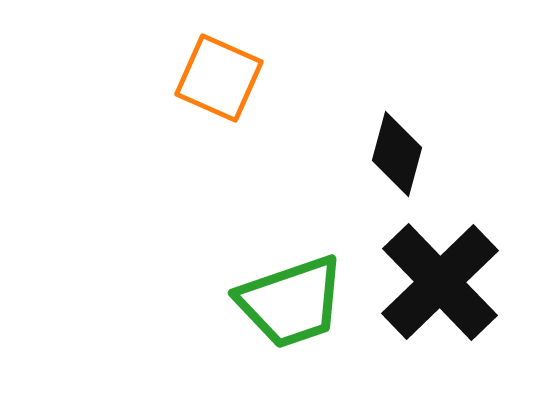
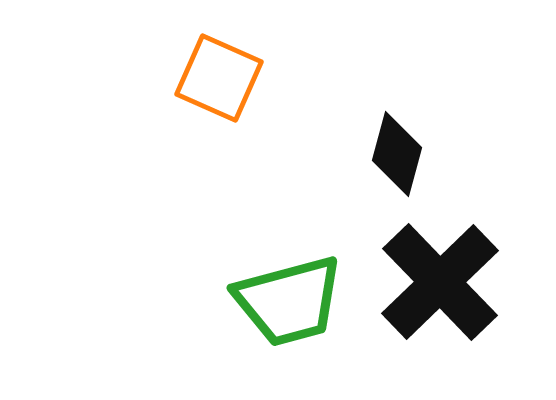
green trapezoid: moved 2 px left, 1 px up; rotated 4 degrees clockwise
